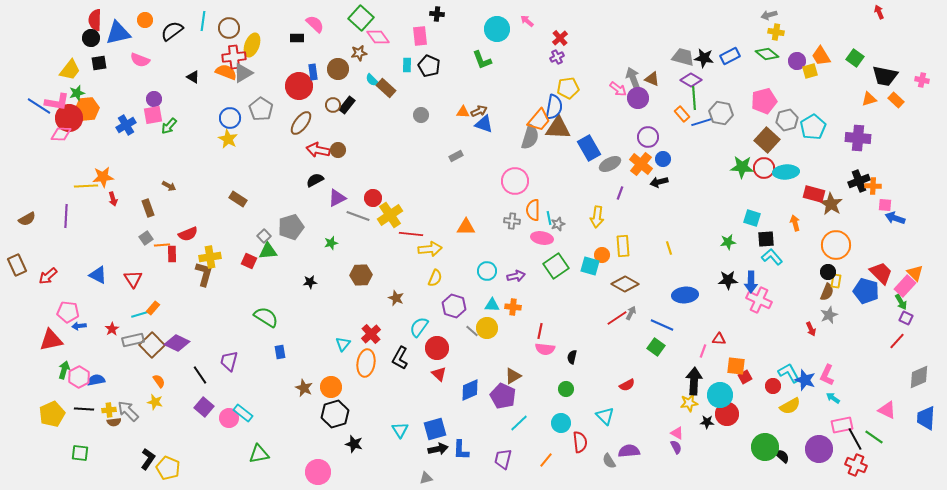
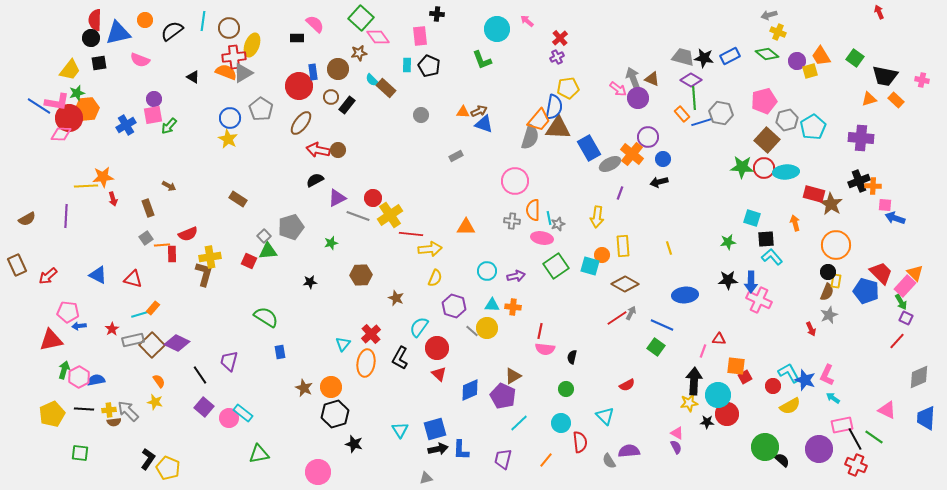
yellow cross at (776, 32): moved 2 px right; rotated 14 degrees clockwise
brown circle at (333, 105): moved 2 px left, 8 px up
purple cross at (858, 138): moved 3 px right
orange cross at (641, 164): moved 9 px left, 10 px up
red triangle at (133, 279): rotated 42 degrees counterclockwise
cyan circle at (720, 395): moved 2 px left
black semicircle at (782, 456): moved 4 px down
